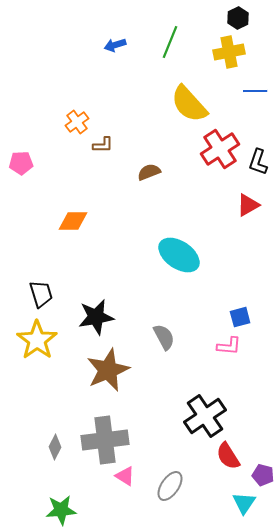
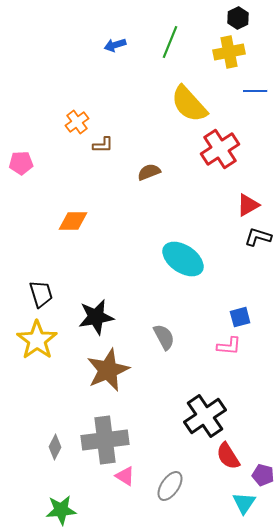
black L-shape: moved 75 px down; rotated 88 degrees clockwise
cyan ellipse: moved 4 px right, 4 px down
